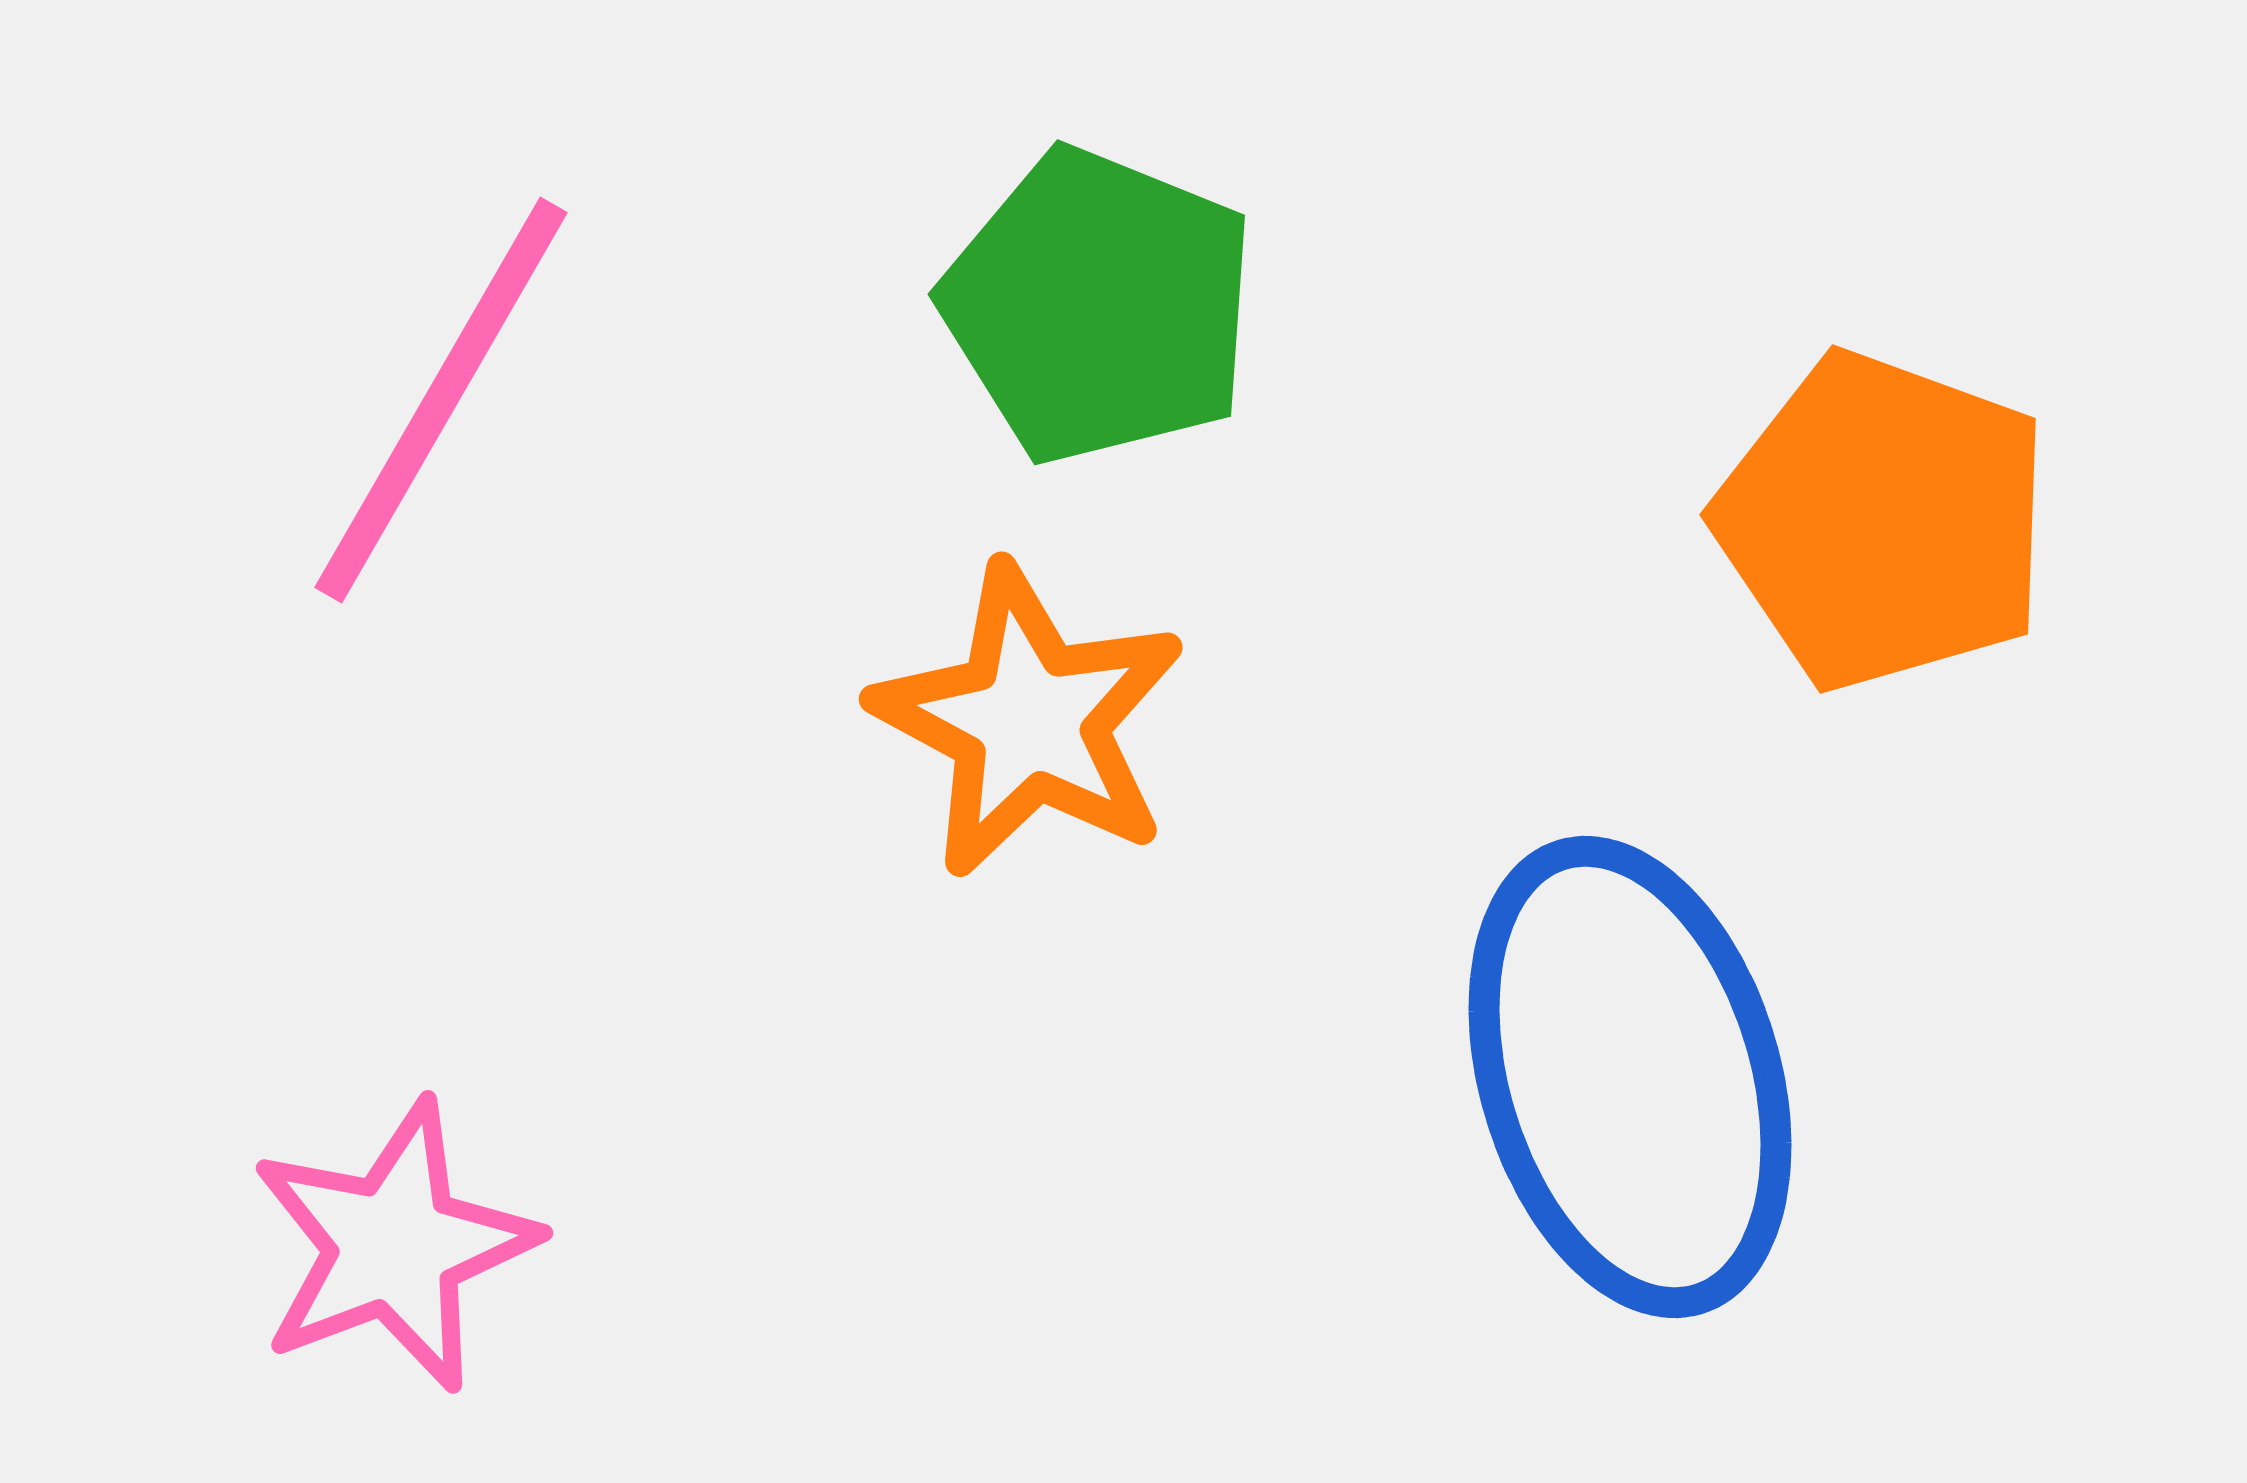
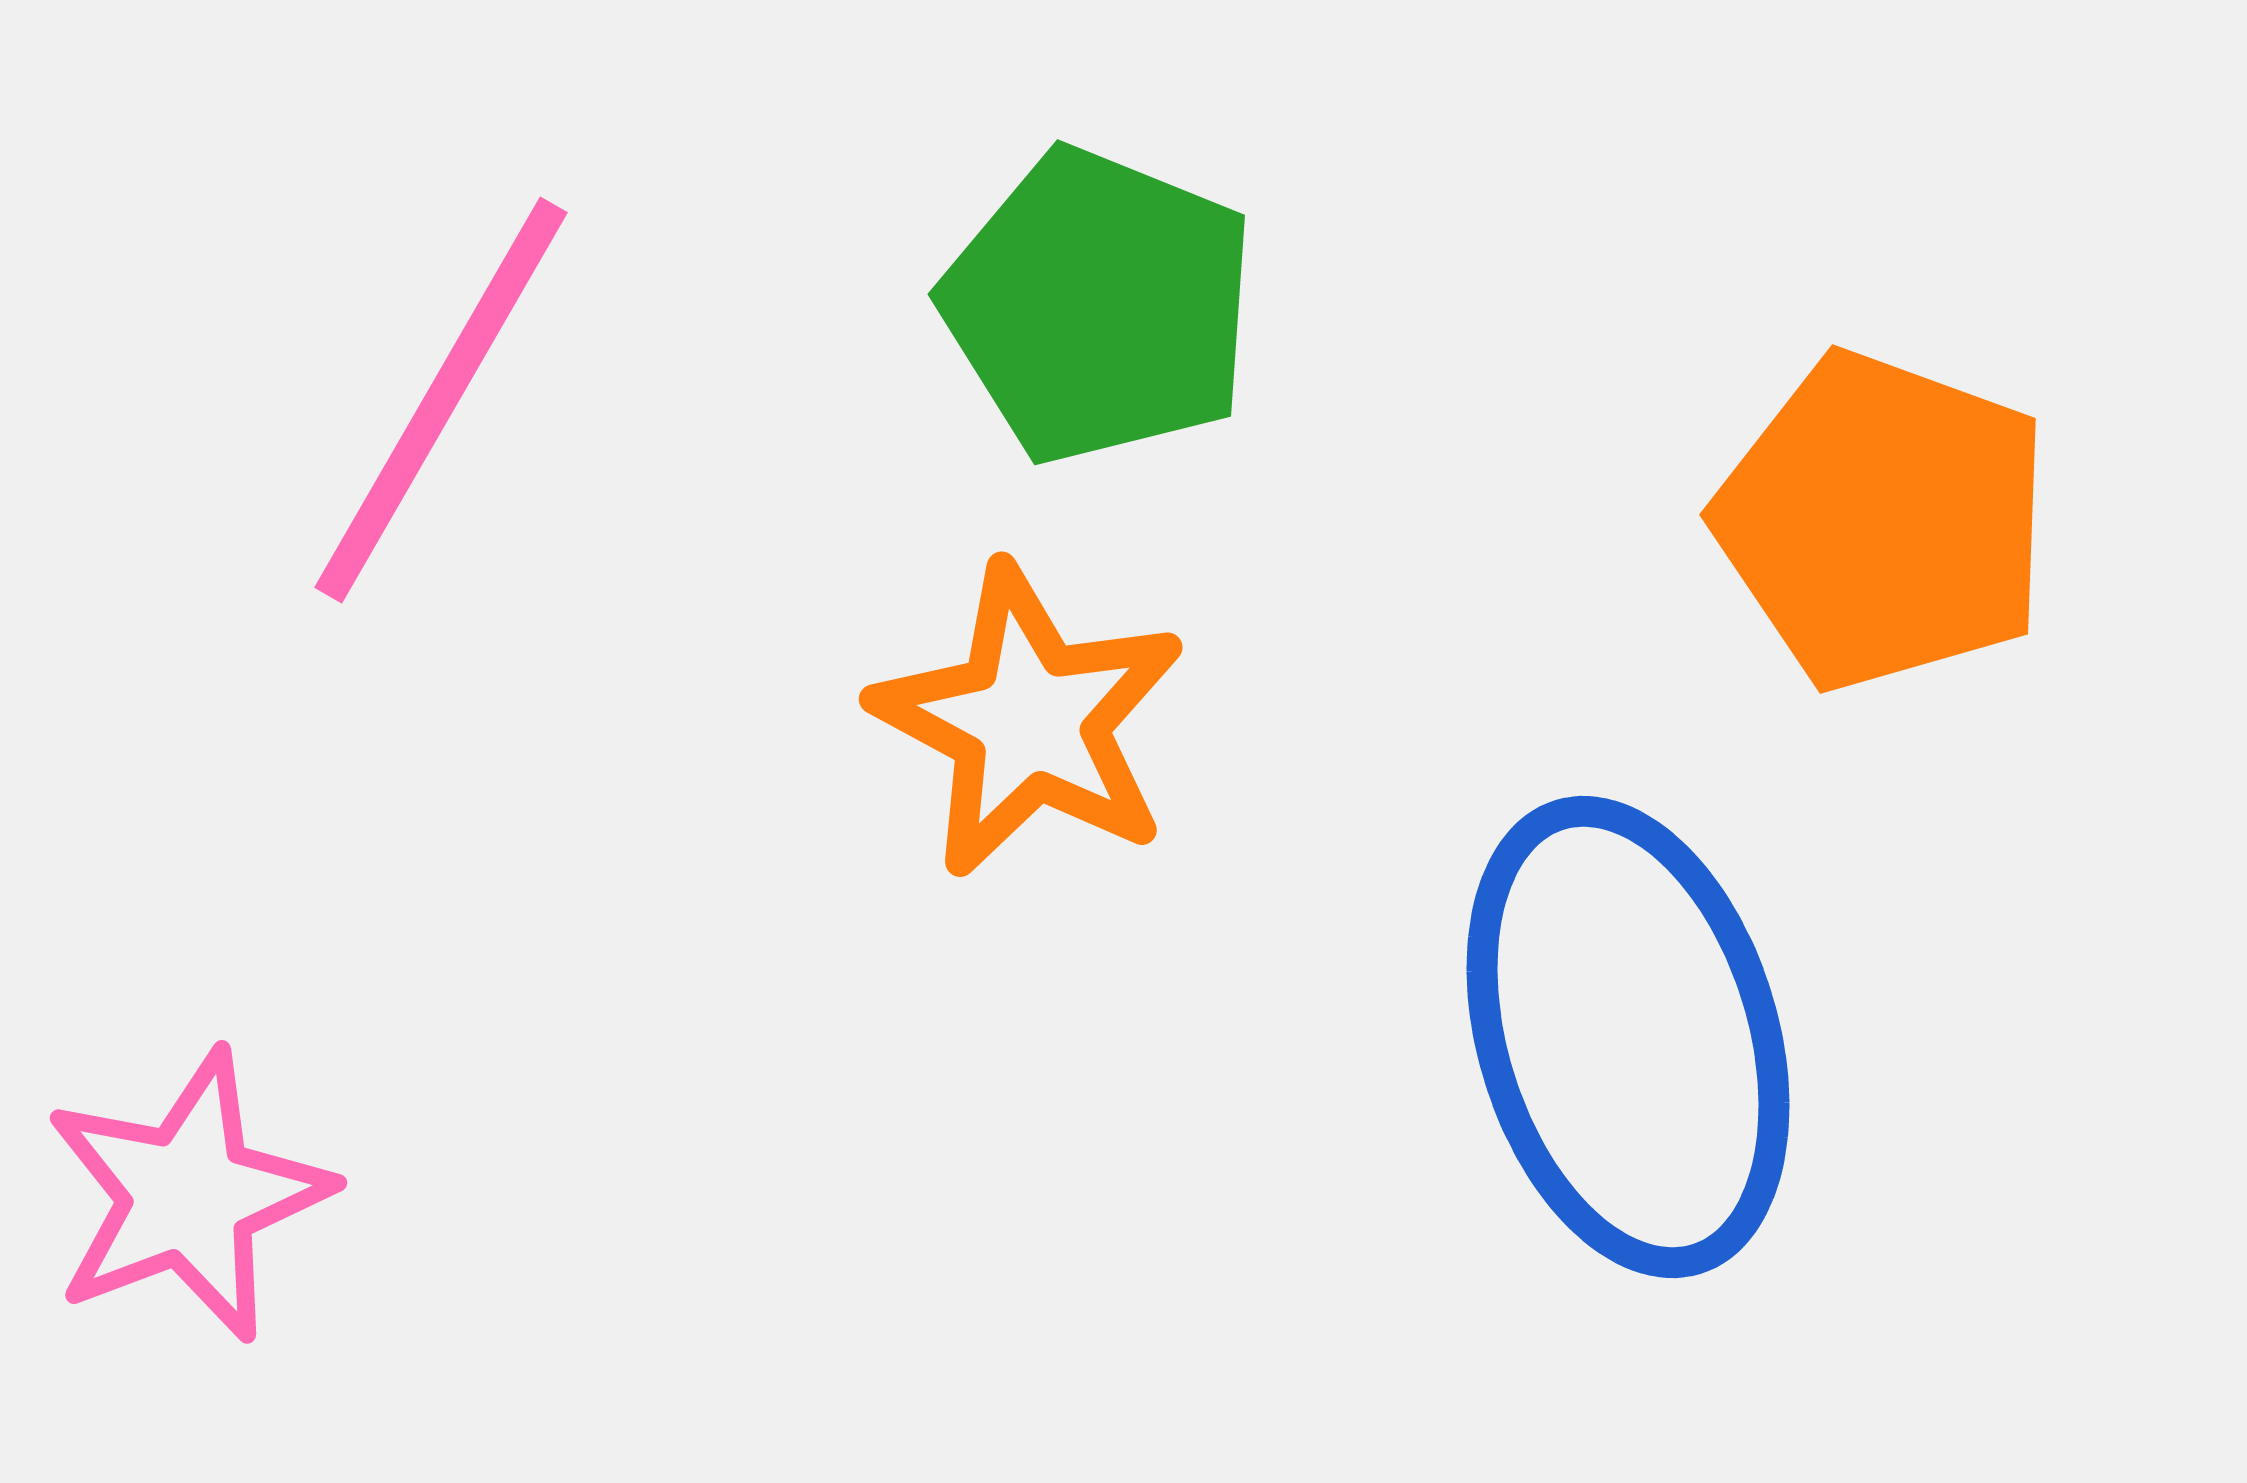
blue ellipse: moved 2 px left, 40 px up
pink star: moved 206 px left, 50 px up
